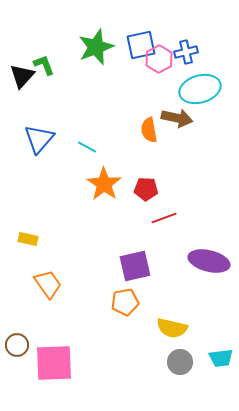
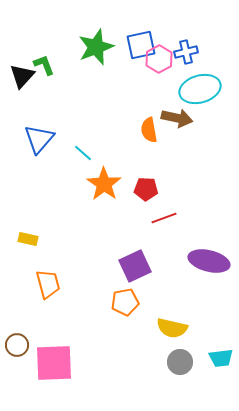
cyan line: moved 4 px left, 6 px down; rotated 12 degrees clockwise
purple square: rotated 12 degrees counterclockwise
orange trapezoid: rotated 20 degrees clockwise
